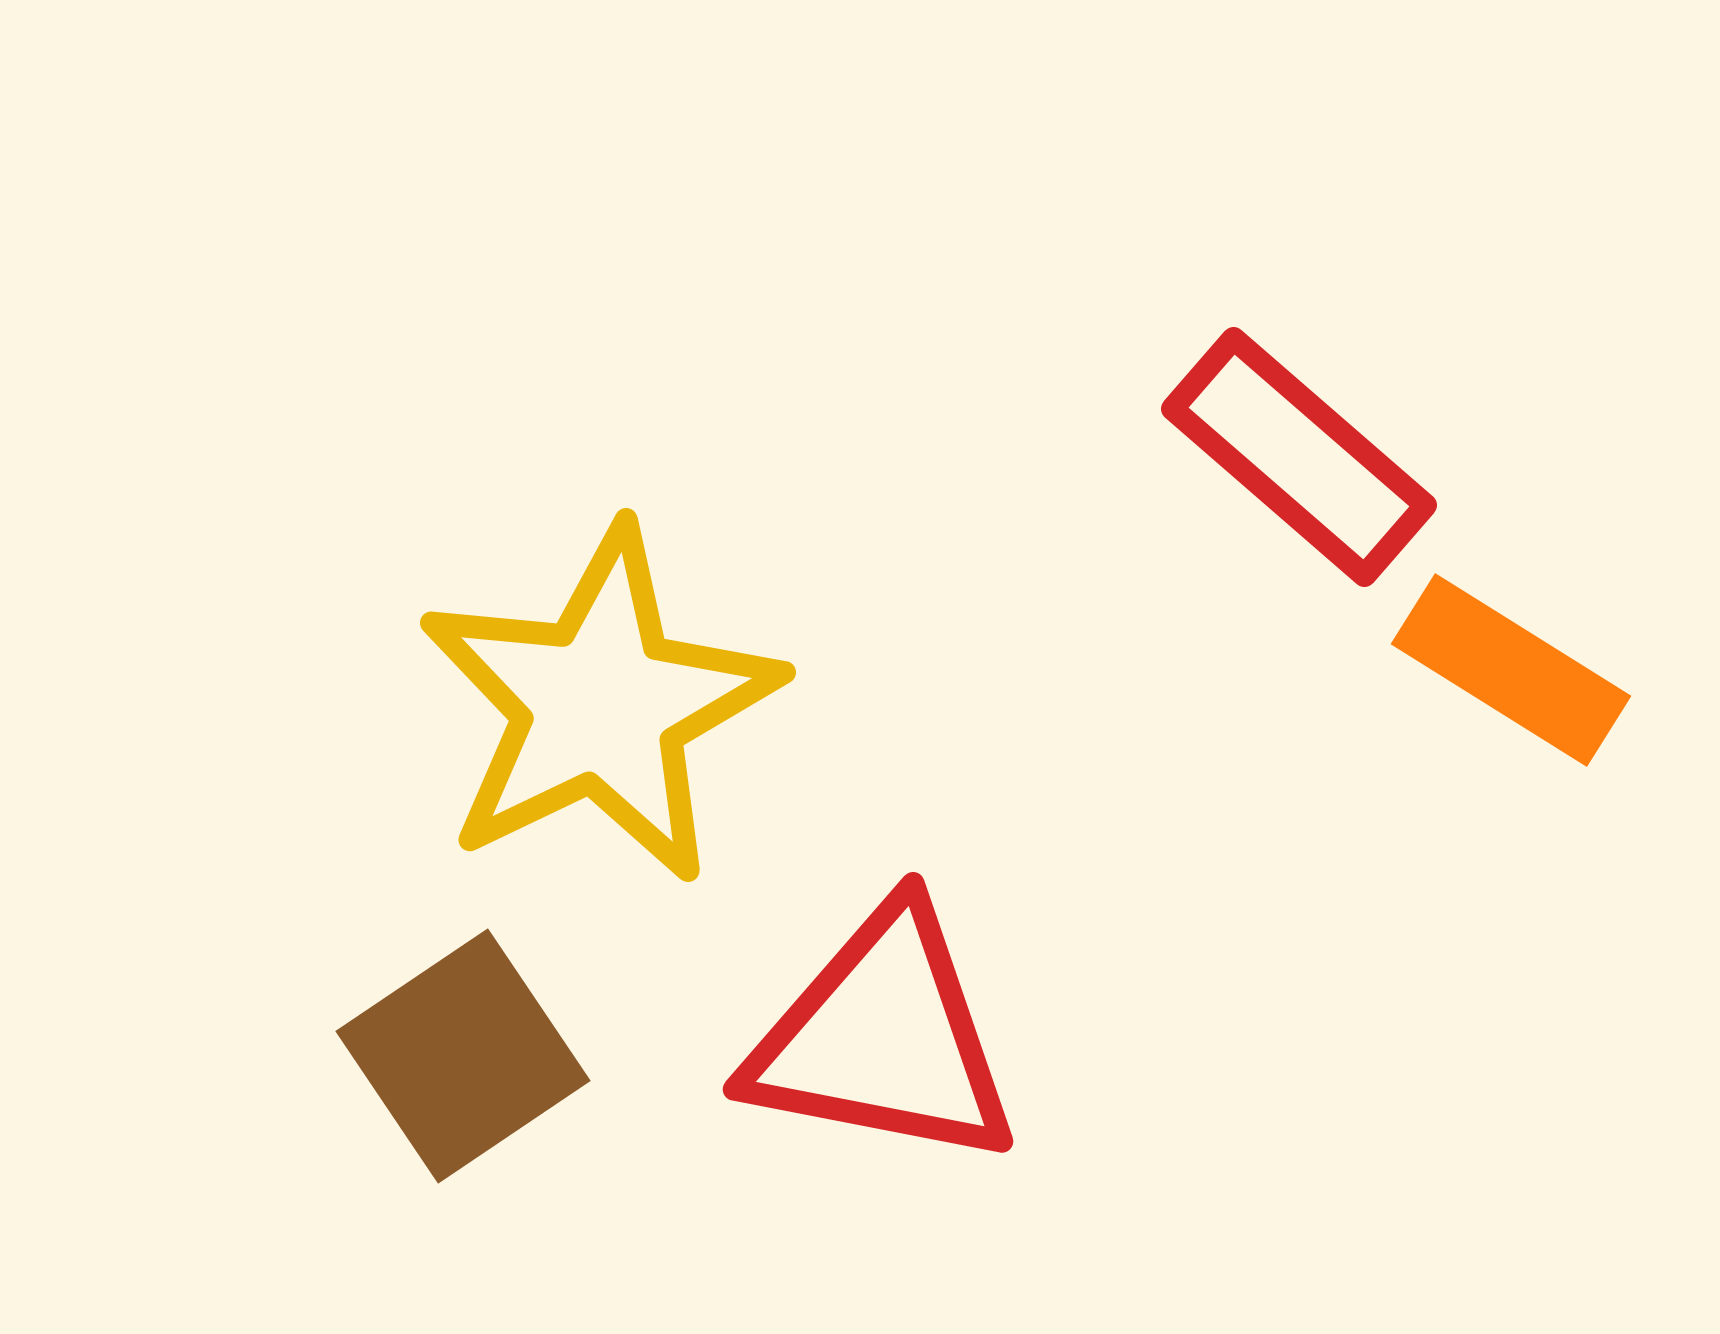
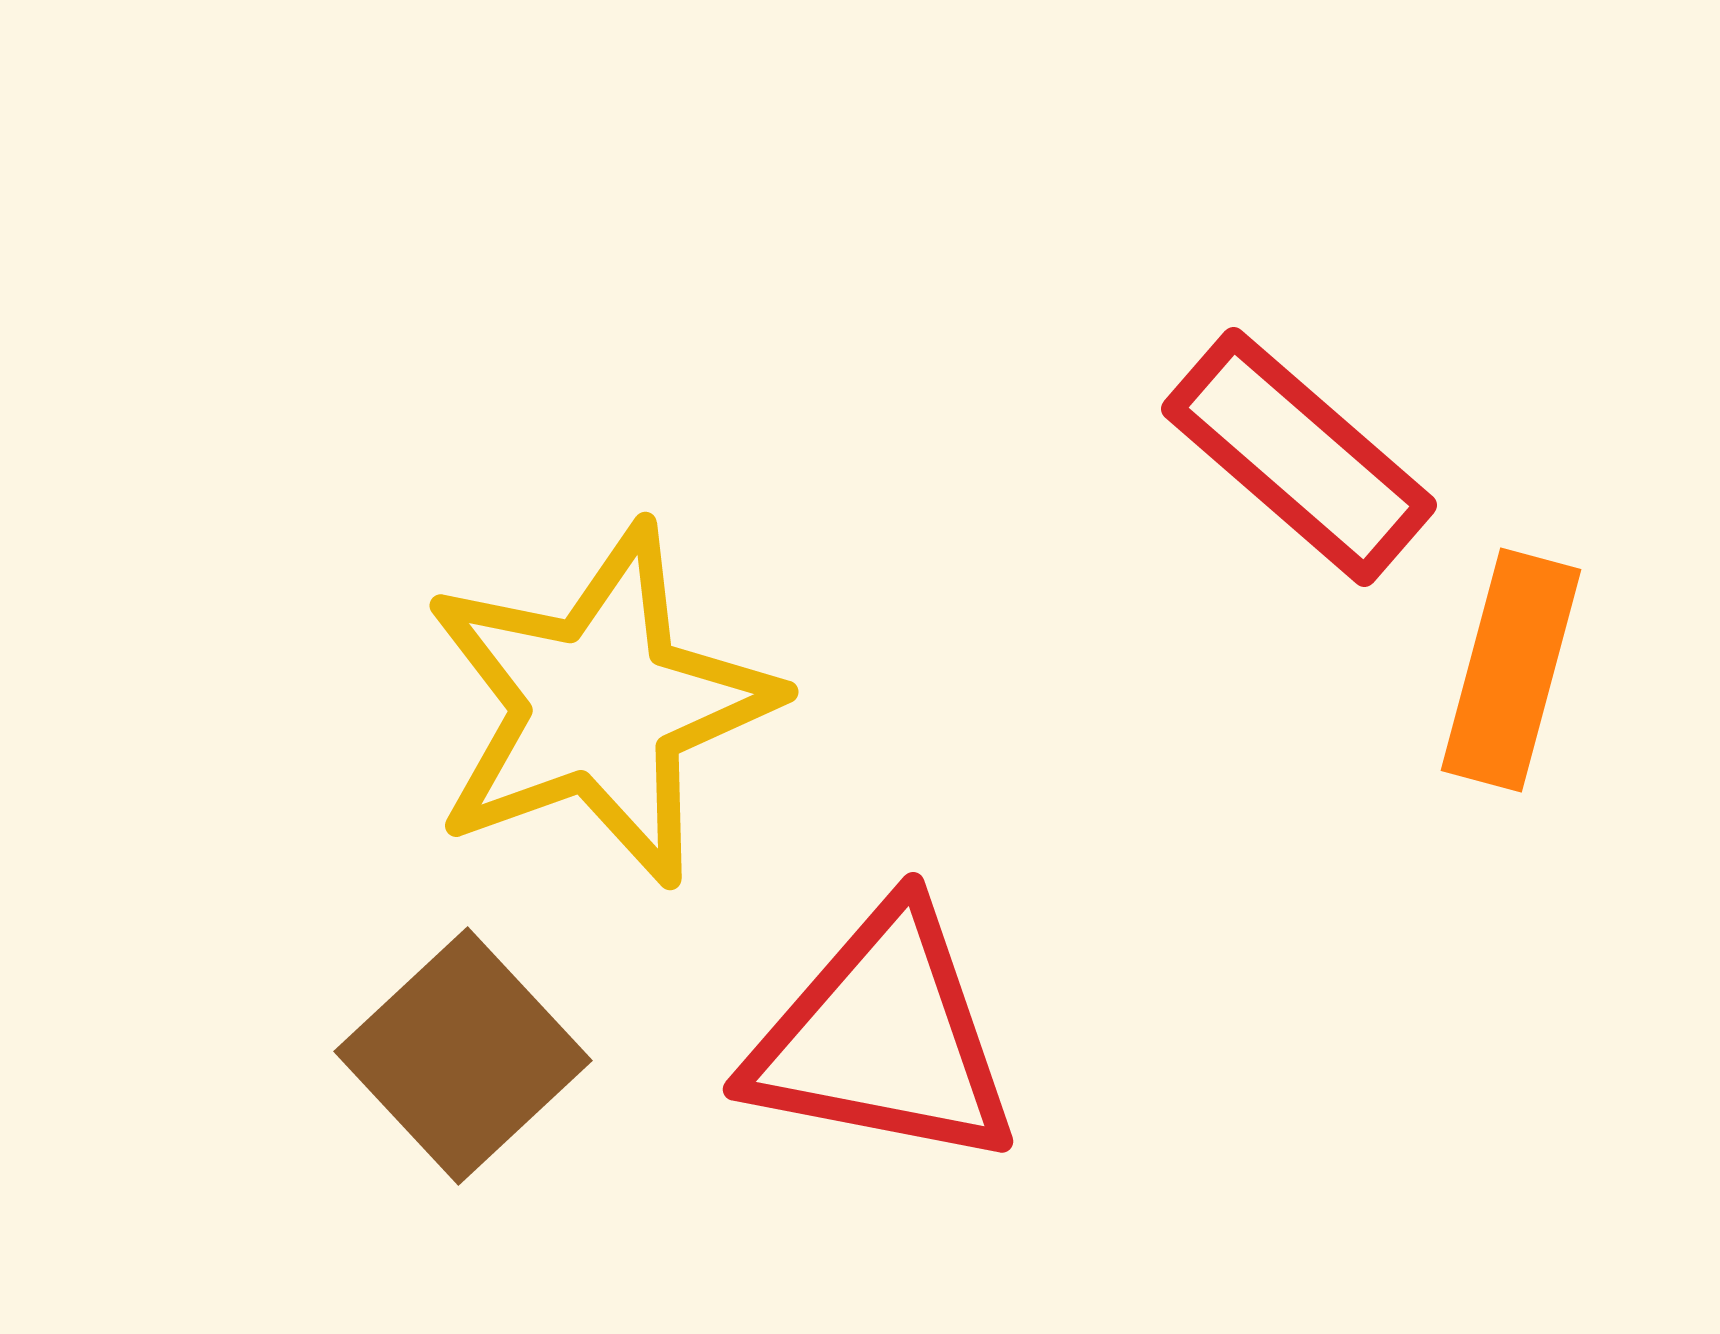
orange rectangle: rotated 73 degrees clockwise
yellow star: rotated 6 degrees clockwise
brown square: rotated 9 degrees counterclockwise
